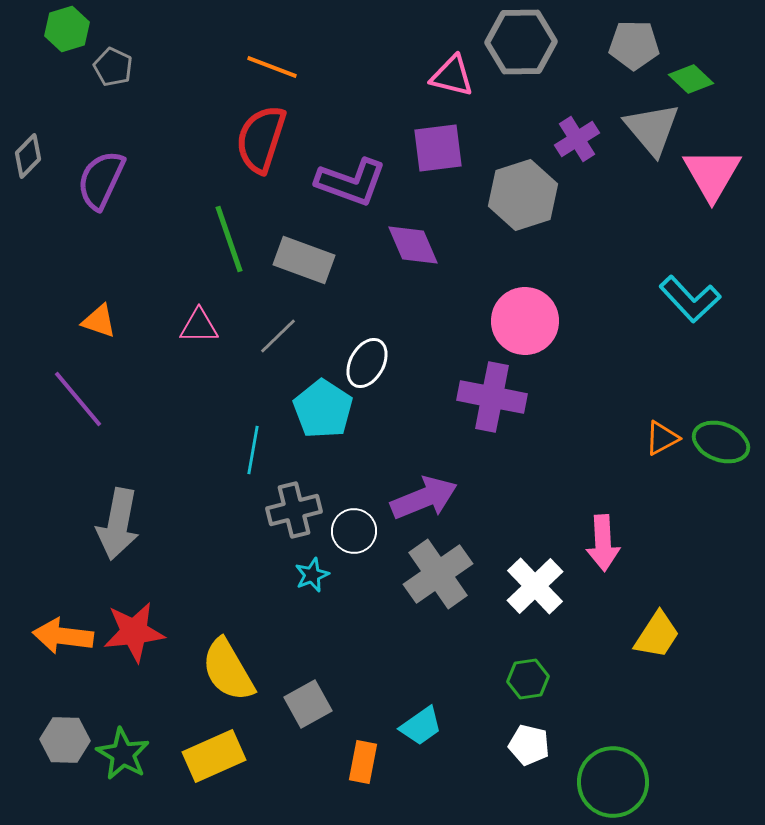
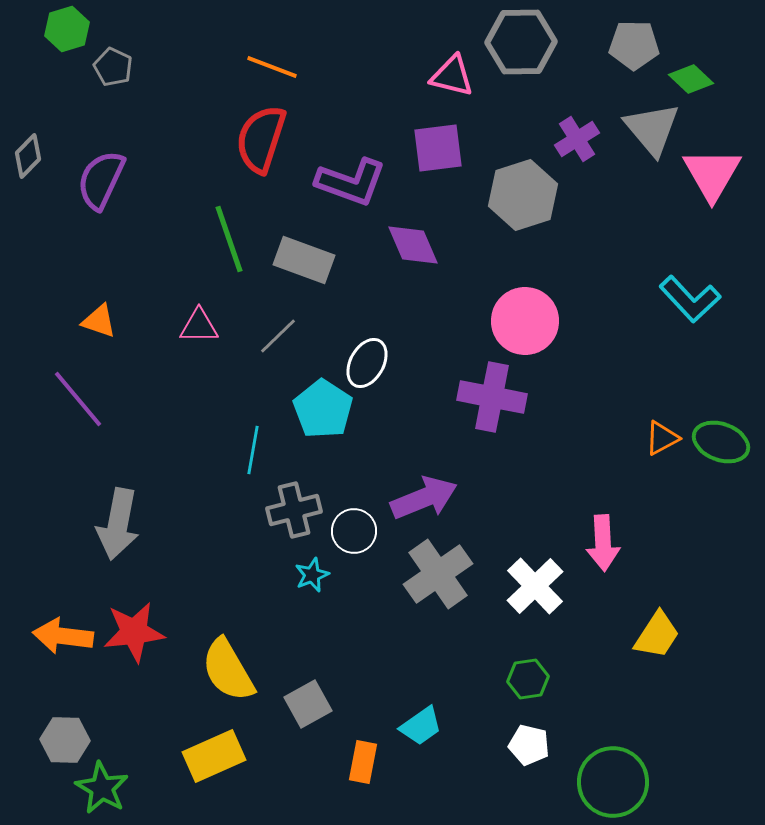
green star at (123, 754): moved 21 px left, 34 px down
